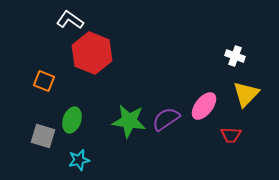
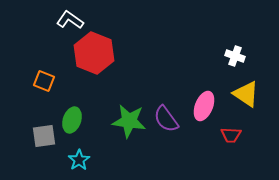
red hexagon: moved 2 px right
yellow triangle: rotated 40 degrees counterclockwise
pink ellipse: rotated 16 degrees counterclockwise
purple semicircle: rotated 92 degrees counterclockwise
gray square: moved 1 px right; rotated 25 degrees counterclockwise
cyan star: rotated 20 degrees counterclockwise
